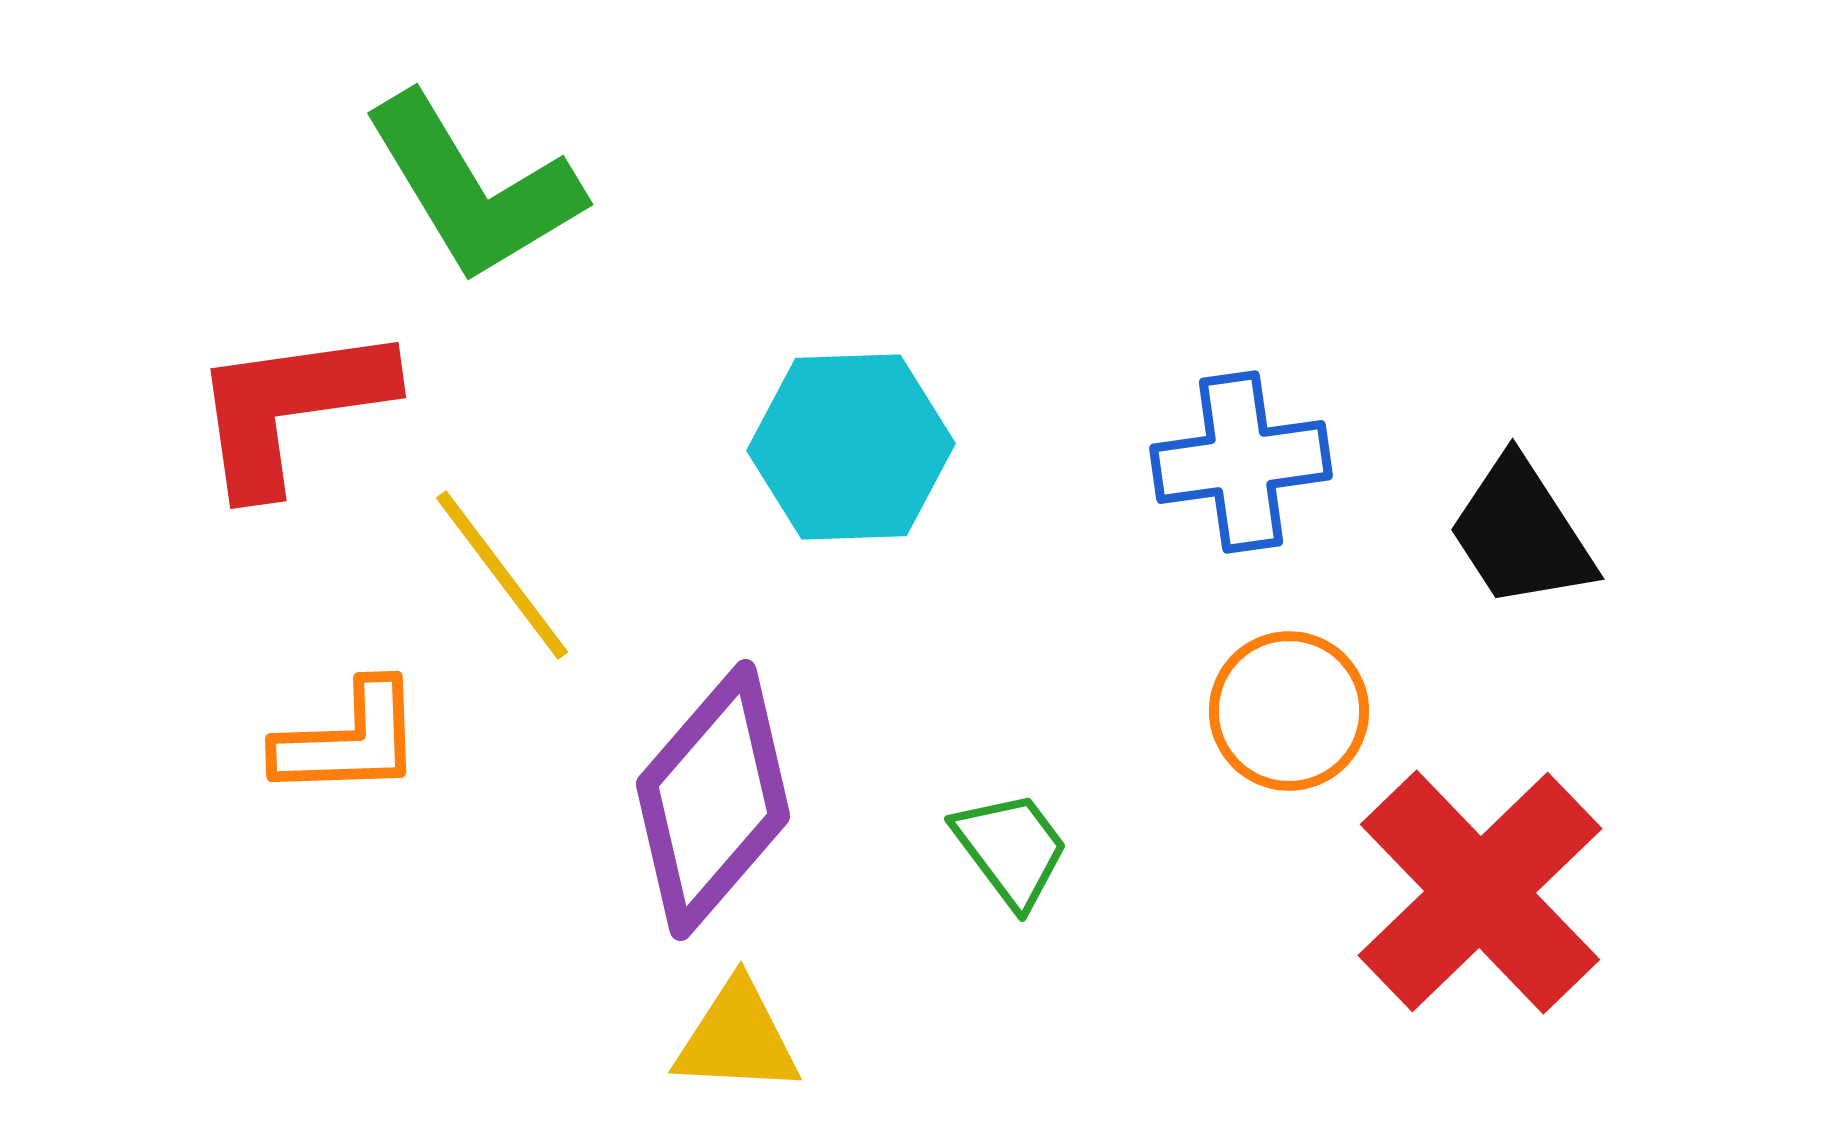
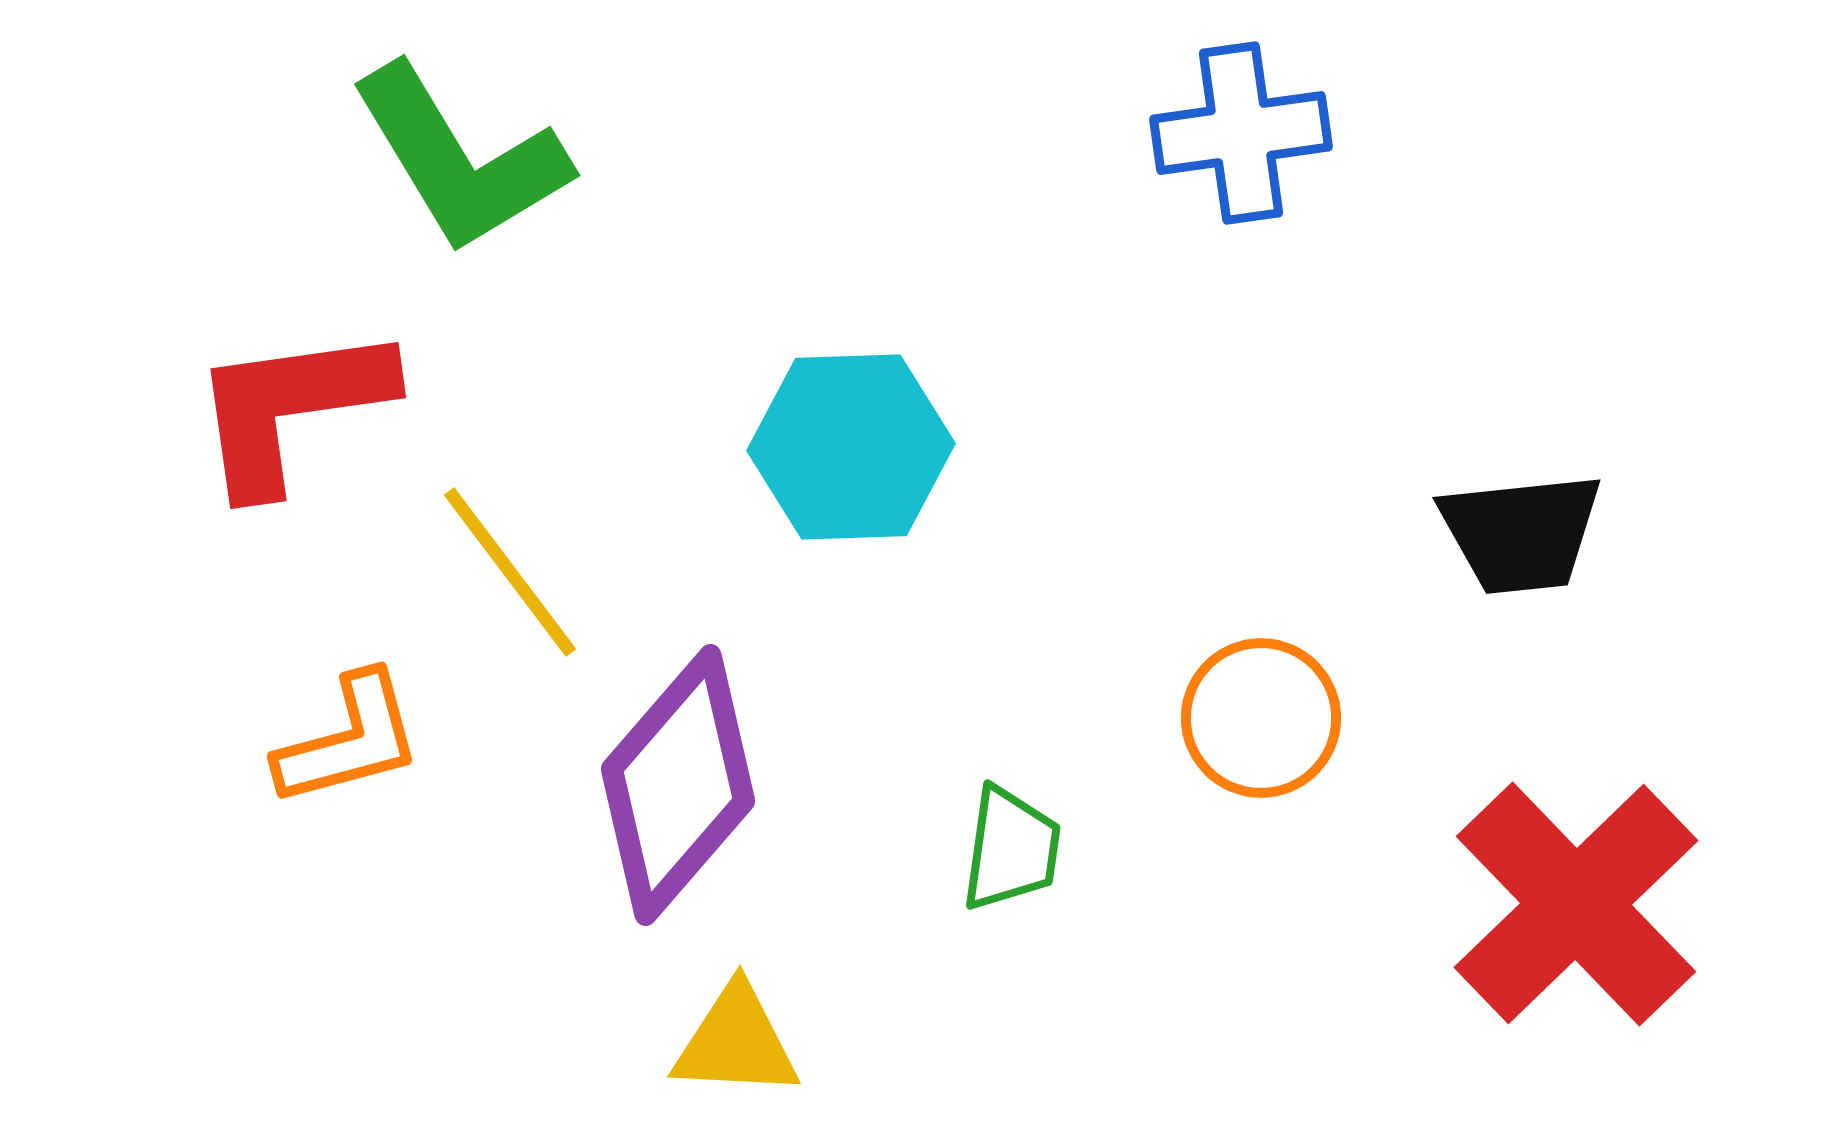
green L-shape: moved 13 px left, 29 px up
blue cross: moved 329 px up
black trapezoid: rotated 63 degrees counterclockwise
yellow line: moved 8 px right, 3 px up
orange circle: moved 28 px left, 7 px down
orange L-shape: rotated 13 degrees counterclockwise
purple diamond: moved 35 px left, 15 px up
green trapezoid: rotated 45 degrees clockwise
red cross: moved 96 px right, 12 px down
yellow triangle: moved 1 px left, 4 px down
